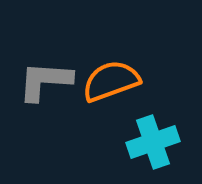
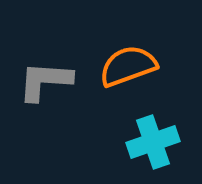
orange semicircle: moved 17 px right, 15 px up
